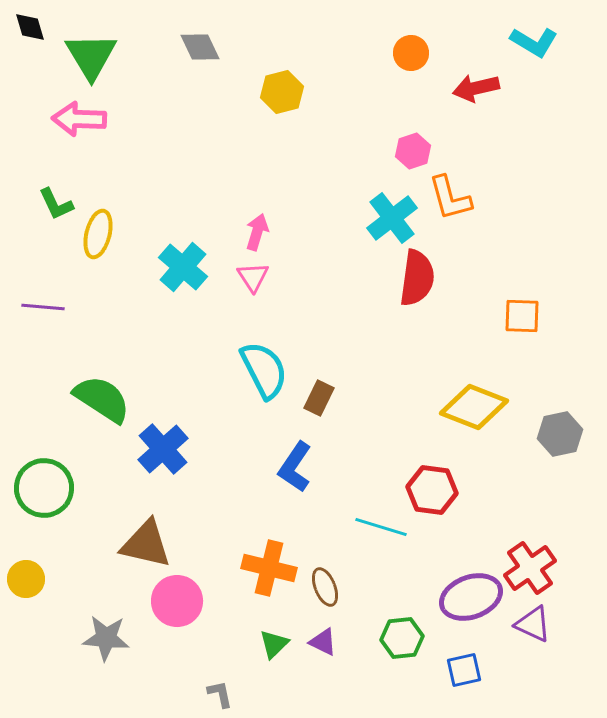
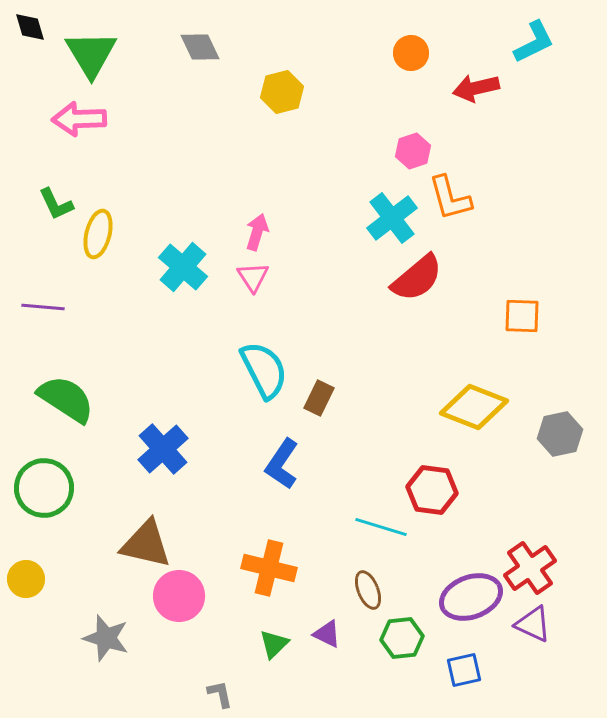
cyan L-shape at (534, 42): rotated 57 degrees counterclockwise
green triangle at (91, 56): moved 2 px up
pink arrow at (79, 119): rotated 4 degrees counterclockwise
red semicircle at (417, 278): rotated 42 degrees clockwise
green semicircle at (102, 399): moved 36 px left
blue L-shape at (295, 467): moved 13 px left, 3 px up
brown ellipse at (325, 587): moved 43 px right, 3 px down
pink circle at (177, 601): moved 2 px right, 5 px up
gray star at (106, 638): rotated 12 degrees clockwise
purple triangle at (323, 642): moved 4 px right, 8 px up
